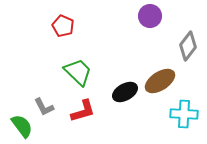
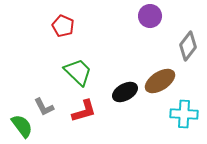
red L-shape: moved 1 px right
